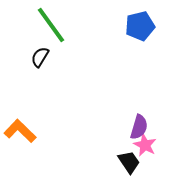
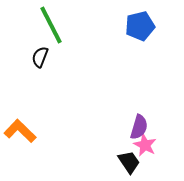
green line: rotated 9 degrees clockwise
black semicircle: rotated 10 degrees counterclockwise
